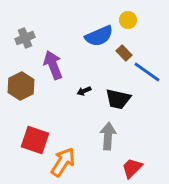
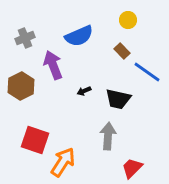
blue semicircle: moved 20 px left
brown rectangle: moved 2 px left, 2 px up
